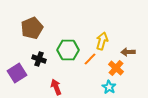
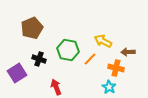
yellow arrow: moved 1 px right; rotated 78 degrees counterclockwise
green hexagon: rotated 10 degrees clockwise
orange cross: rotated 28 degrees counterclockwise
